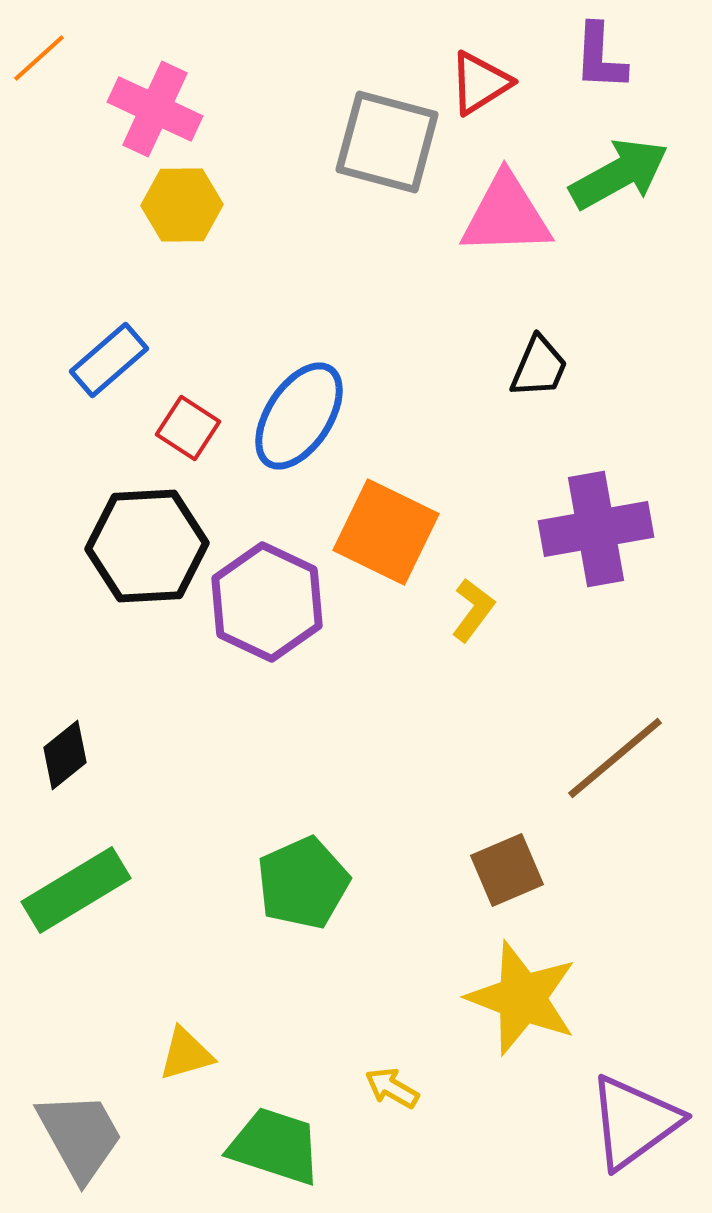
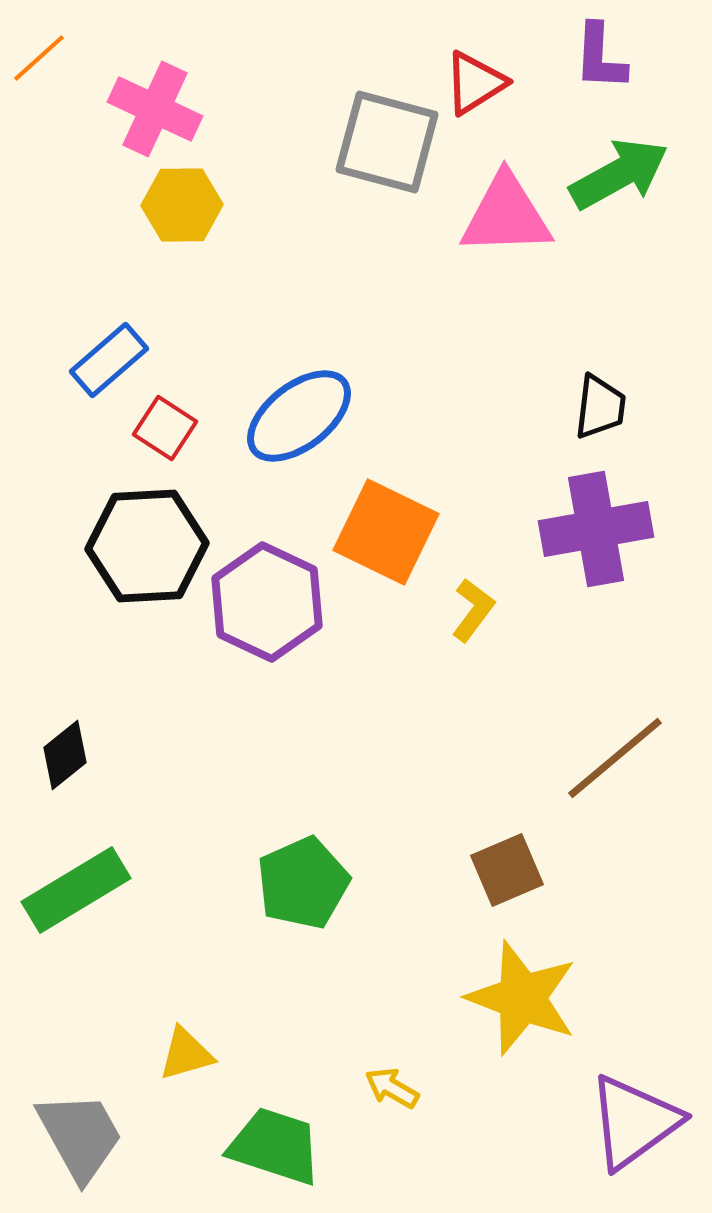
red triangle: moved 5 px left
black trapezoid: moved 61 px right, 40 px down; rotated 16 degrees counterclockwise
blue ellipse: rotated 19 degrees clockwise
red square: moved 23 px left
